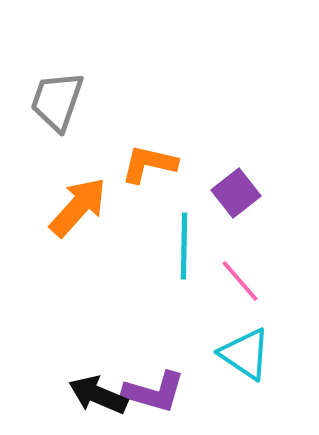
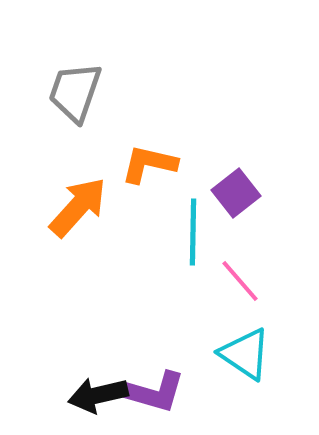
gray trapezoid: moved 18 px right, 9 px up
cyan line: moved 9 px right, 14 px up
black arrow: rotated 36 degrees counterclockwise
